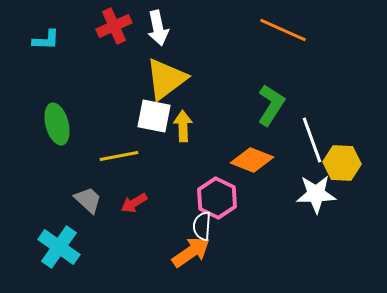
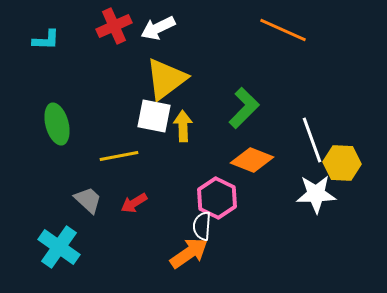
white arrow: rotated 76 degrees clockwise
green L-shape: moved 27 px left, 3 px down; rotated 12 degrees clockwise
orange arrow: moved 2 px left, 1 px down
